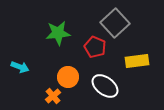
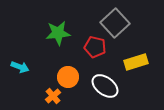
red pentagon: rotated 10 degrees counterclockwise
yellow rectangle: moved 1 px left, 1 px down; rotated 10 degrees counterclockwise
